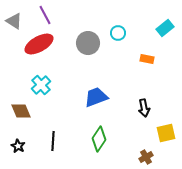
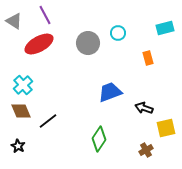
cyan rectangle: rotated 24 degrees clockwise
orange rectangle: moved 1 px right, 1 px up; rotated 64 degrees clockwise
cyan cross: moved 18 px left
blue trapezoid: moved 14 px right, 5 px up
black arrow: rotated 120 degrees clockwise
yellow square: moved 5 px up
black line: moved 5 px left, 20 px up; rotated 48 degrees clockwise
brown cross: moved 7 px up
